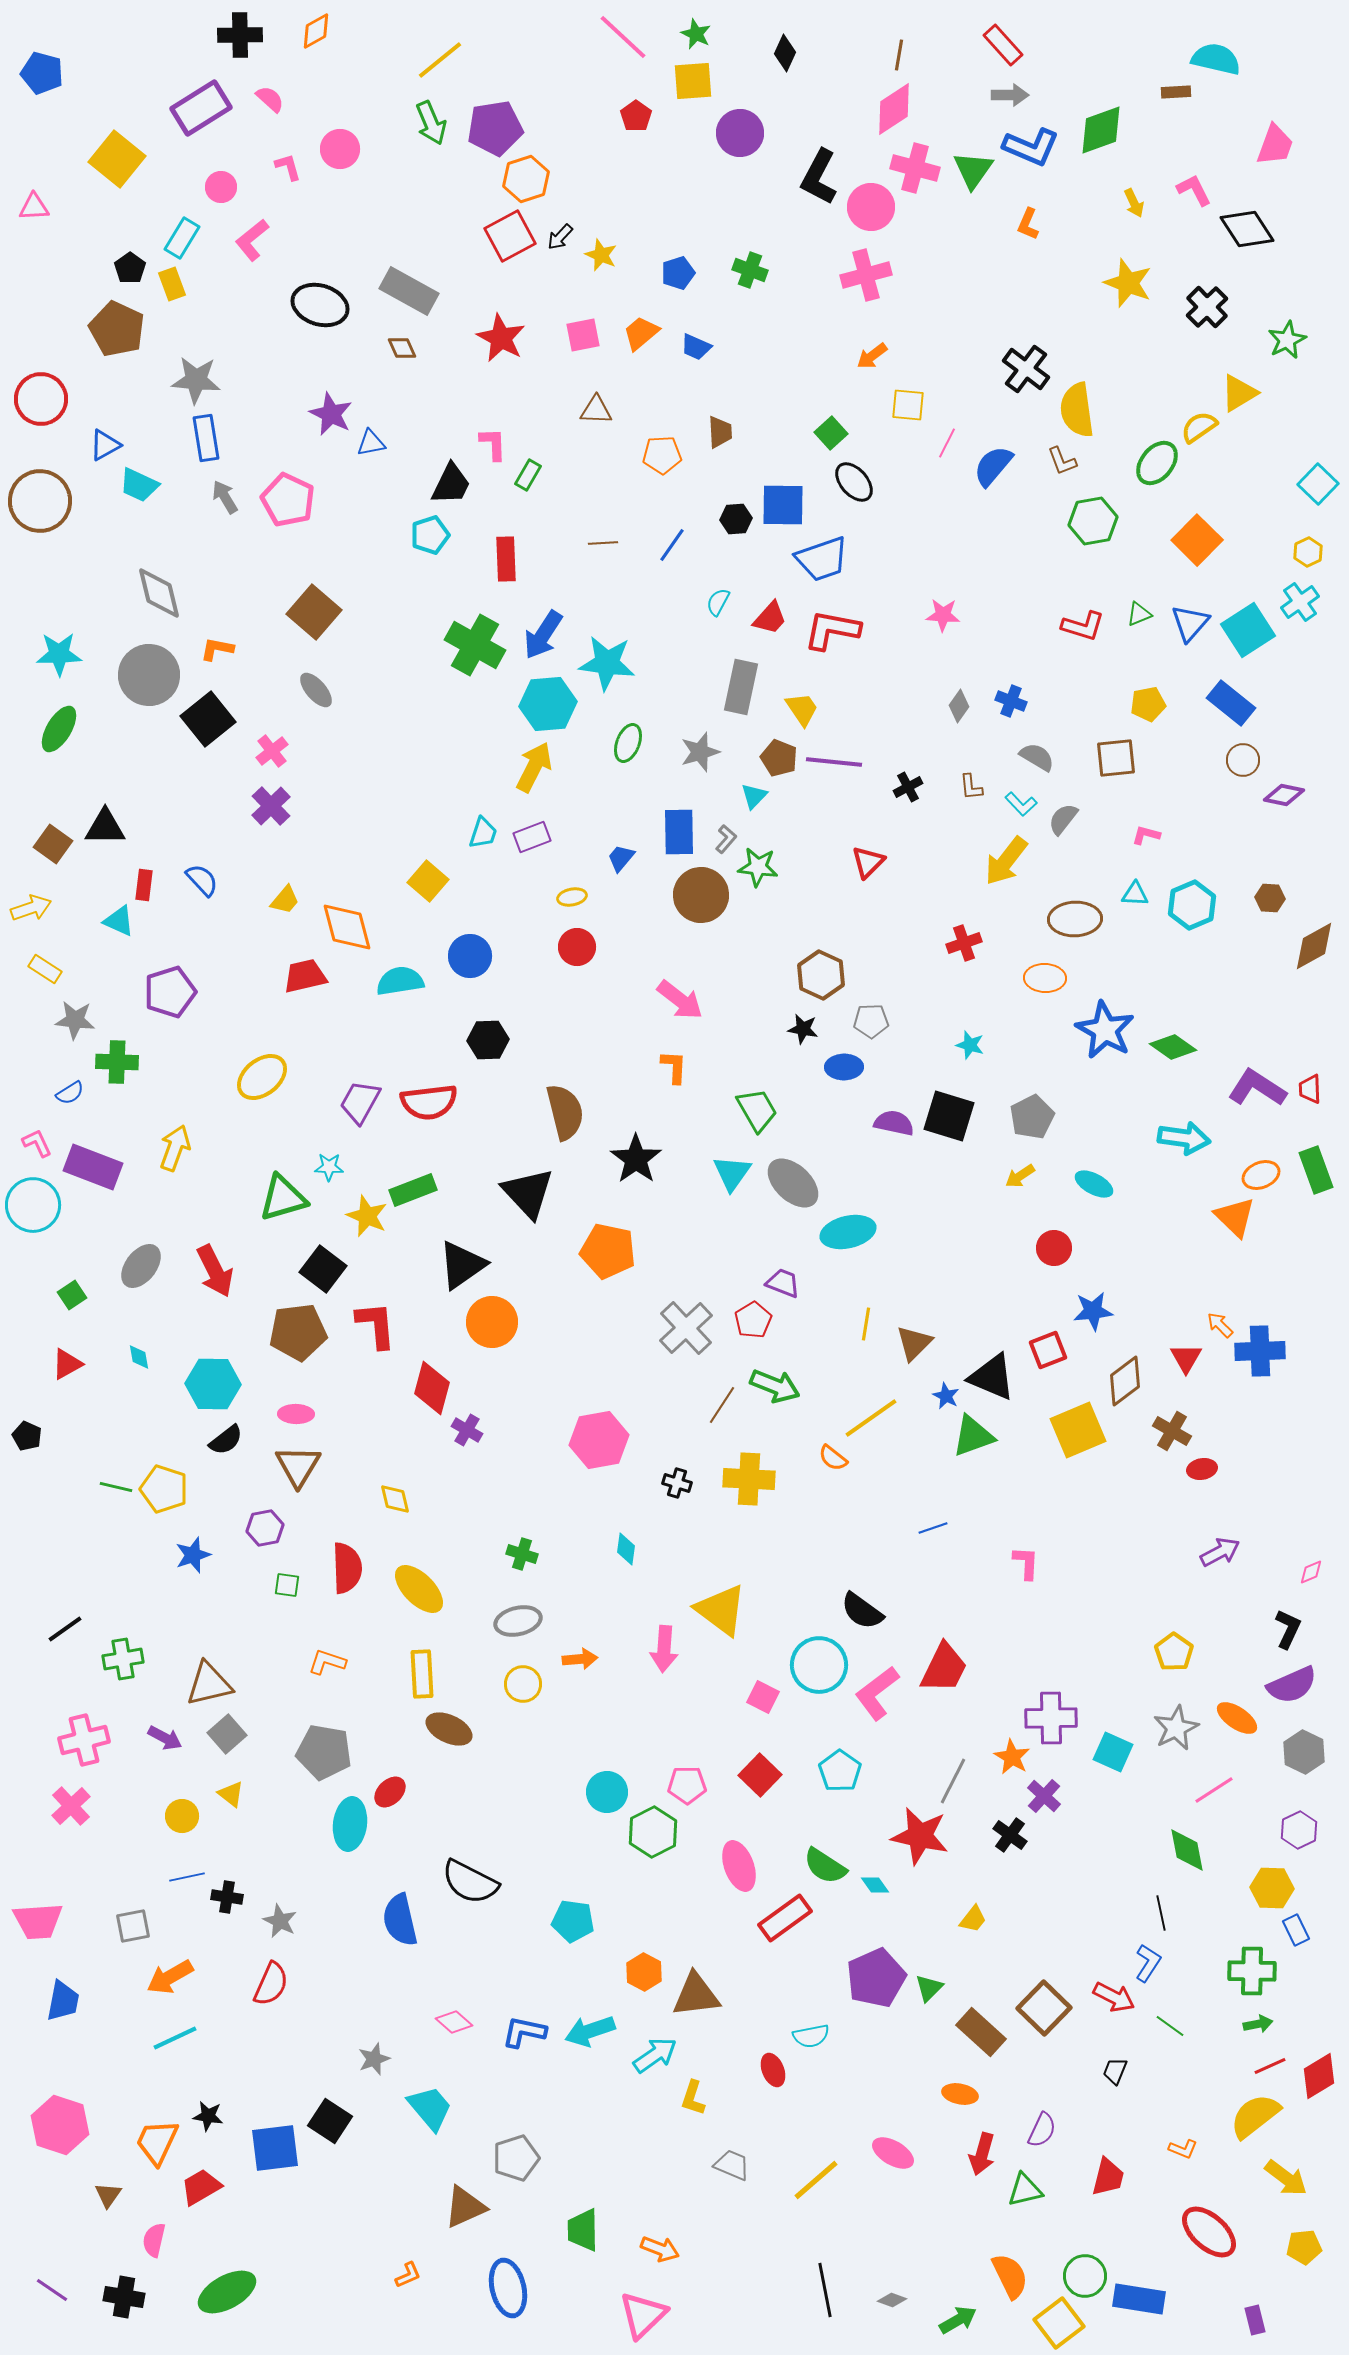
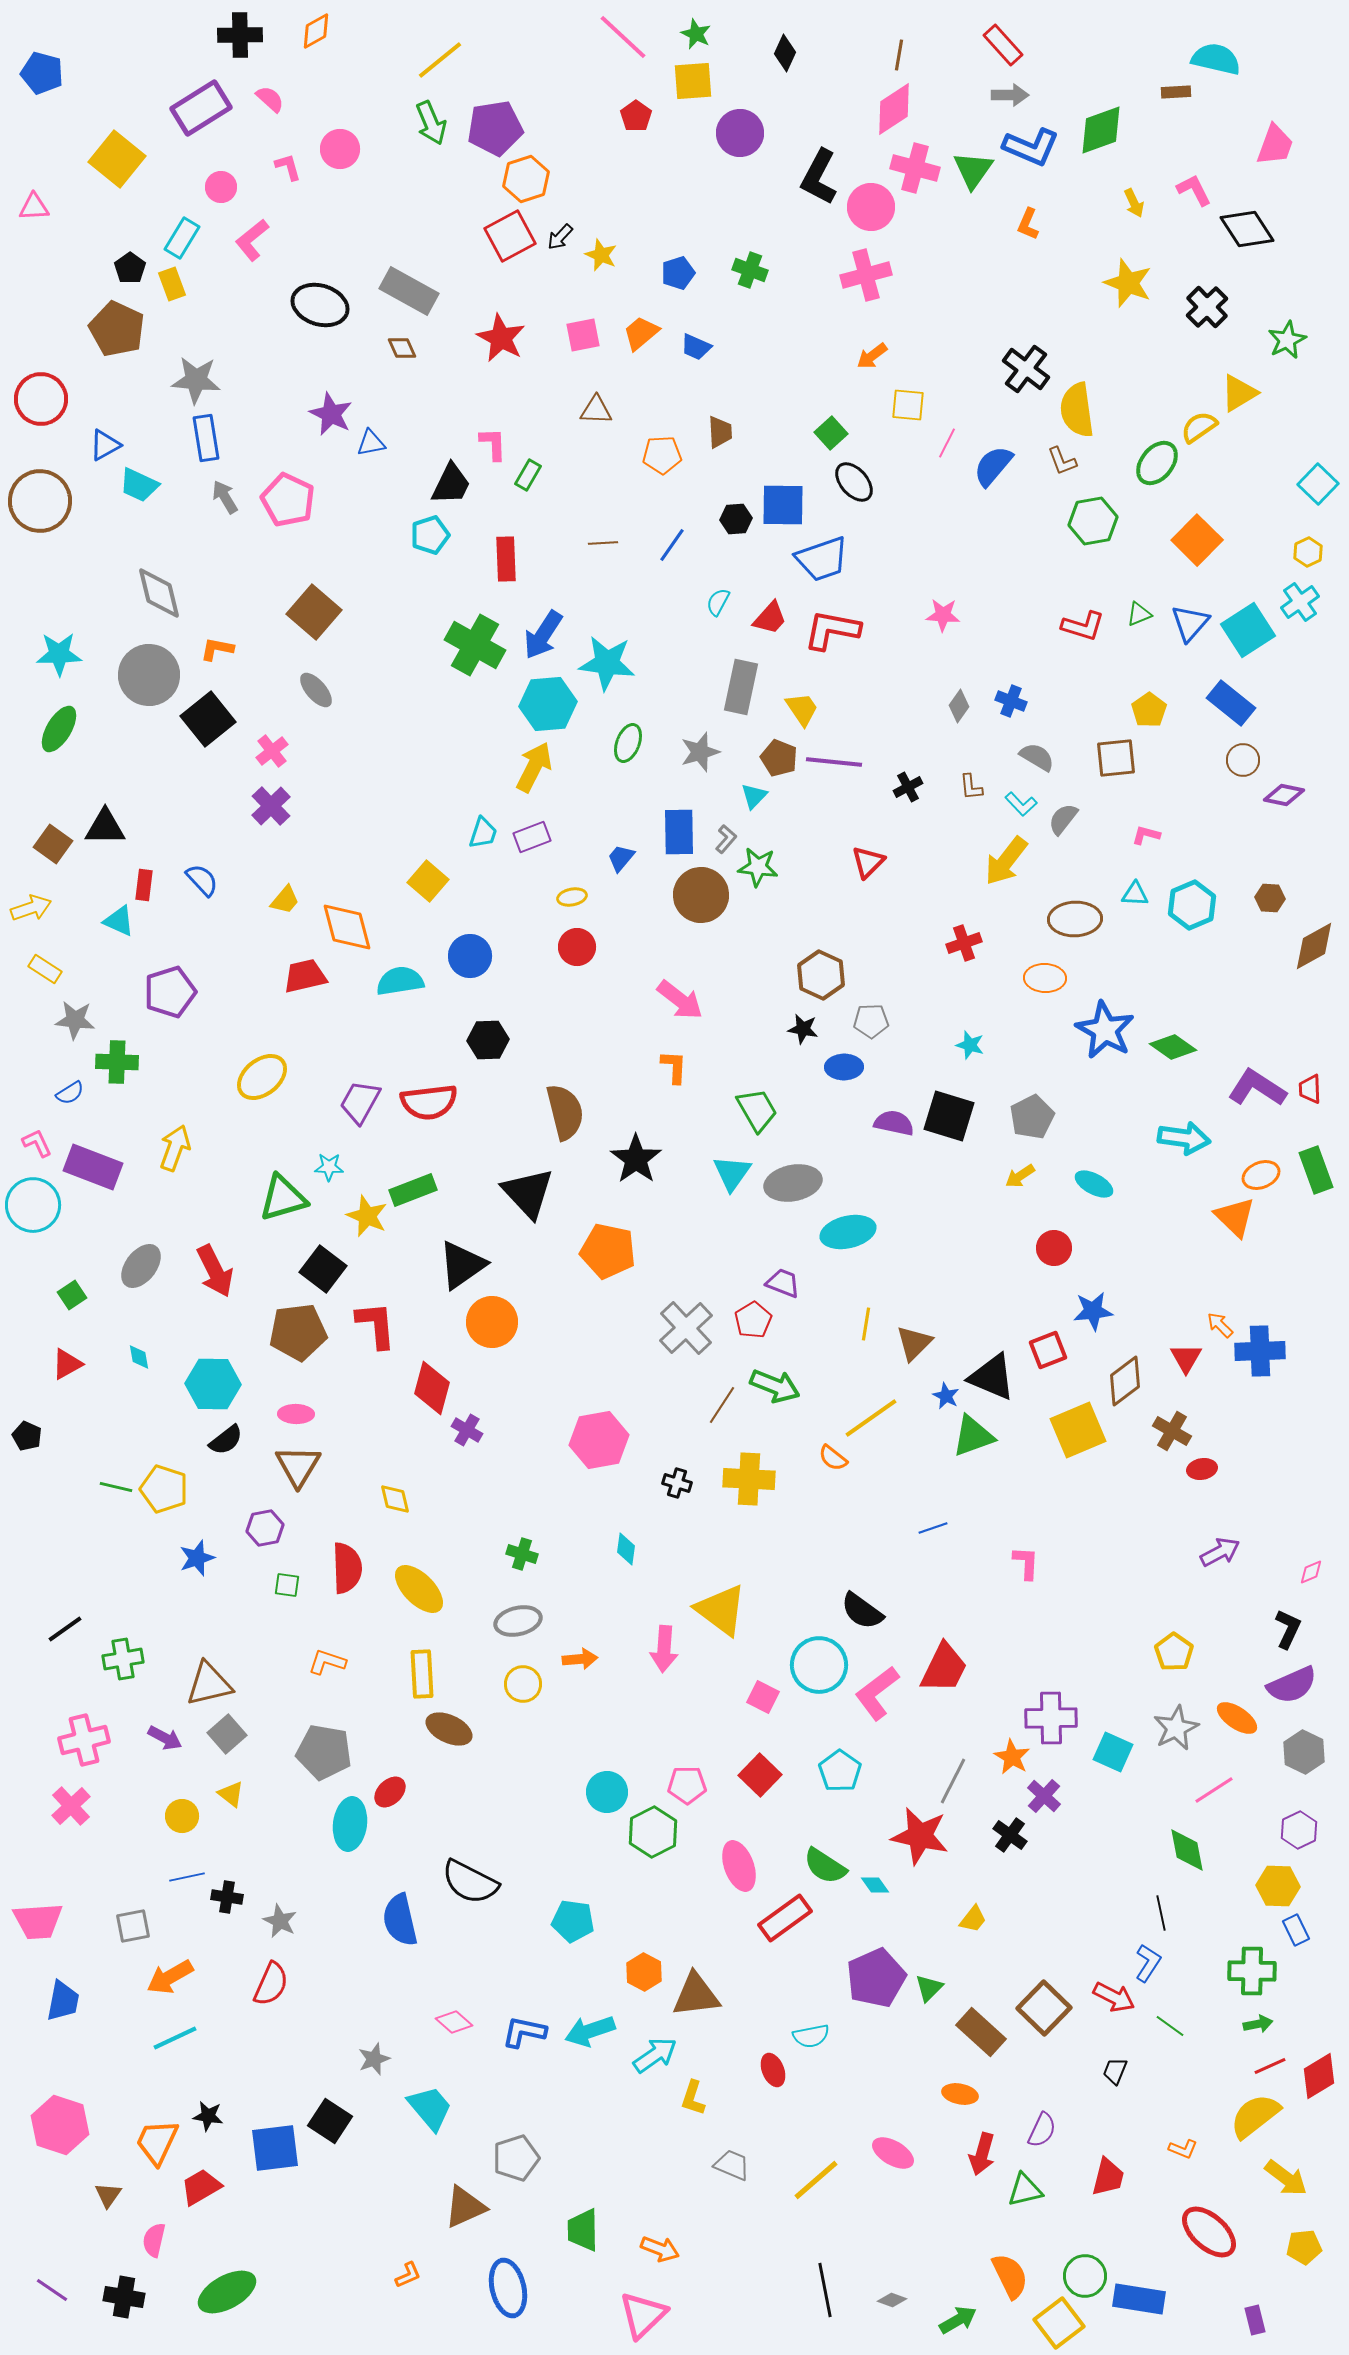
yellow pentagon at (1148, 704): moved 1 px right, 6 px down; rotated 24 degrees counterclockwise
gray ellipse at (793, 1183): rotated 54 degrees counterclockwise
blue star at (193, 1555): moved 4 px right, 3 px down
yellow hexagon at (1272, 1888): moved 6 px right, 2 px up
